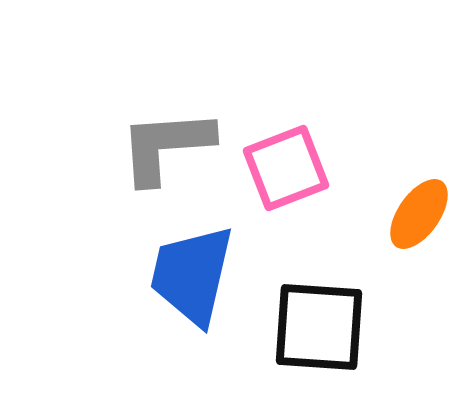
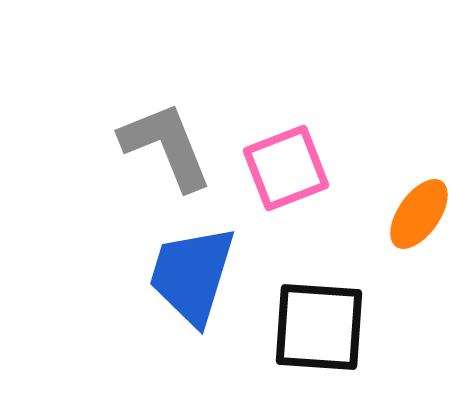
gray L-shape: rotated 72 degrees clockwise
blue trapezoid: rotated 4 degrees clockwise
